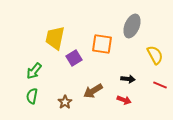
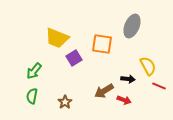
yellow trapezoid: moved 2 px right; rotated 80 degrees counterclockwise
yellow semicircle: moved 7 px left, 11 px down
red line: moved 1 px left, 1 px down
brown arrow: moved 11 px right
